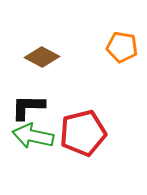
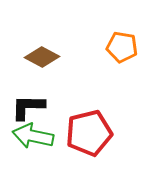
red pentagon: moved 6 px right
